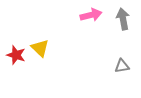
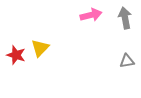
gray arrow: moved 2 px right, 1 px up
yellow triangle: rotated 30 degrees clockwise
gray triangle: moved 5 px right, 5 px up
